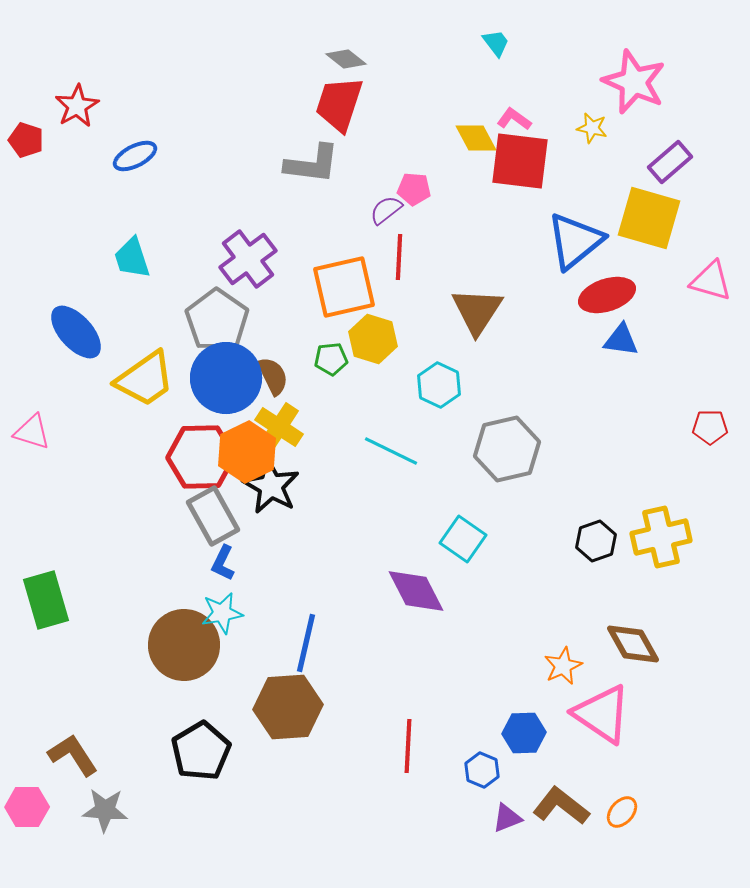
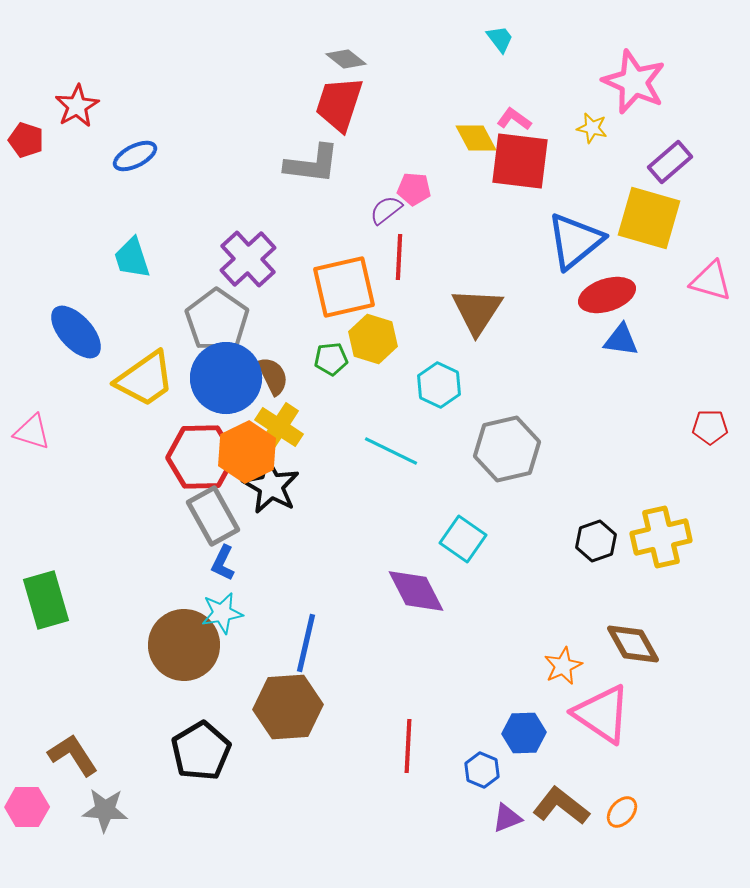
cyan trapezoid at (496, 43): moved 4 px right, 4 px up
purple cross at (248, 259): rotated 6 degrees counterclockwise
